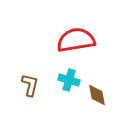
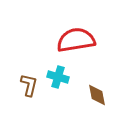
cyan cross: moved 11 px left, 3 px up
brown L-shape: moved 1 px left
